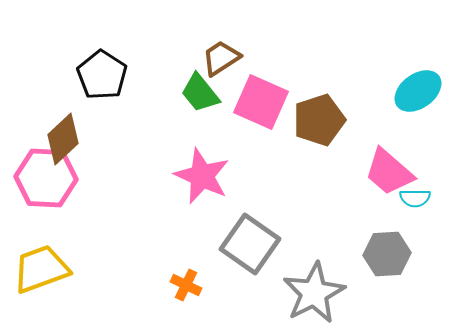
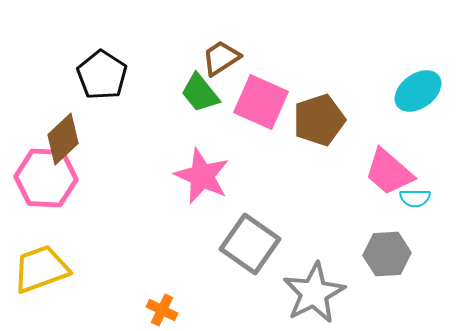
orange cross: moved 24 px left, 25 px down
